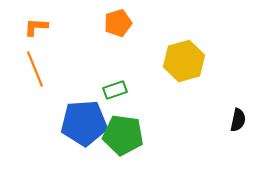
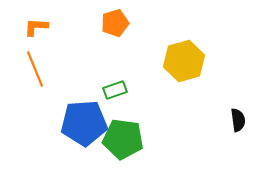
orange pentagon: moved 3 px left
black semicircle: rotated 20 degrees counterclockwise
green pentagon: moved 4 px down
